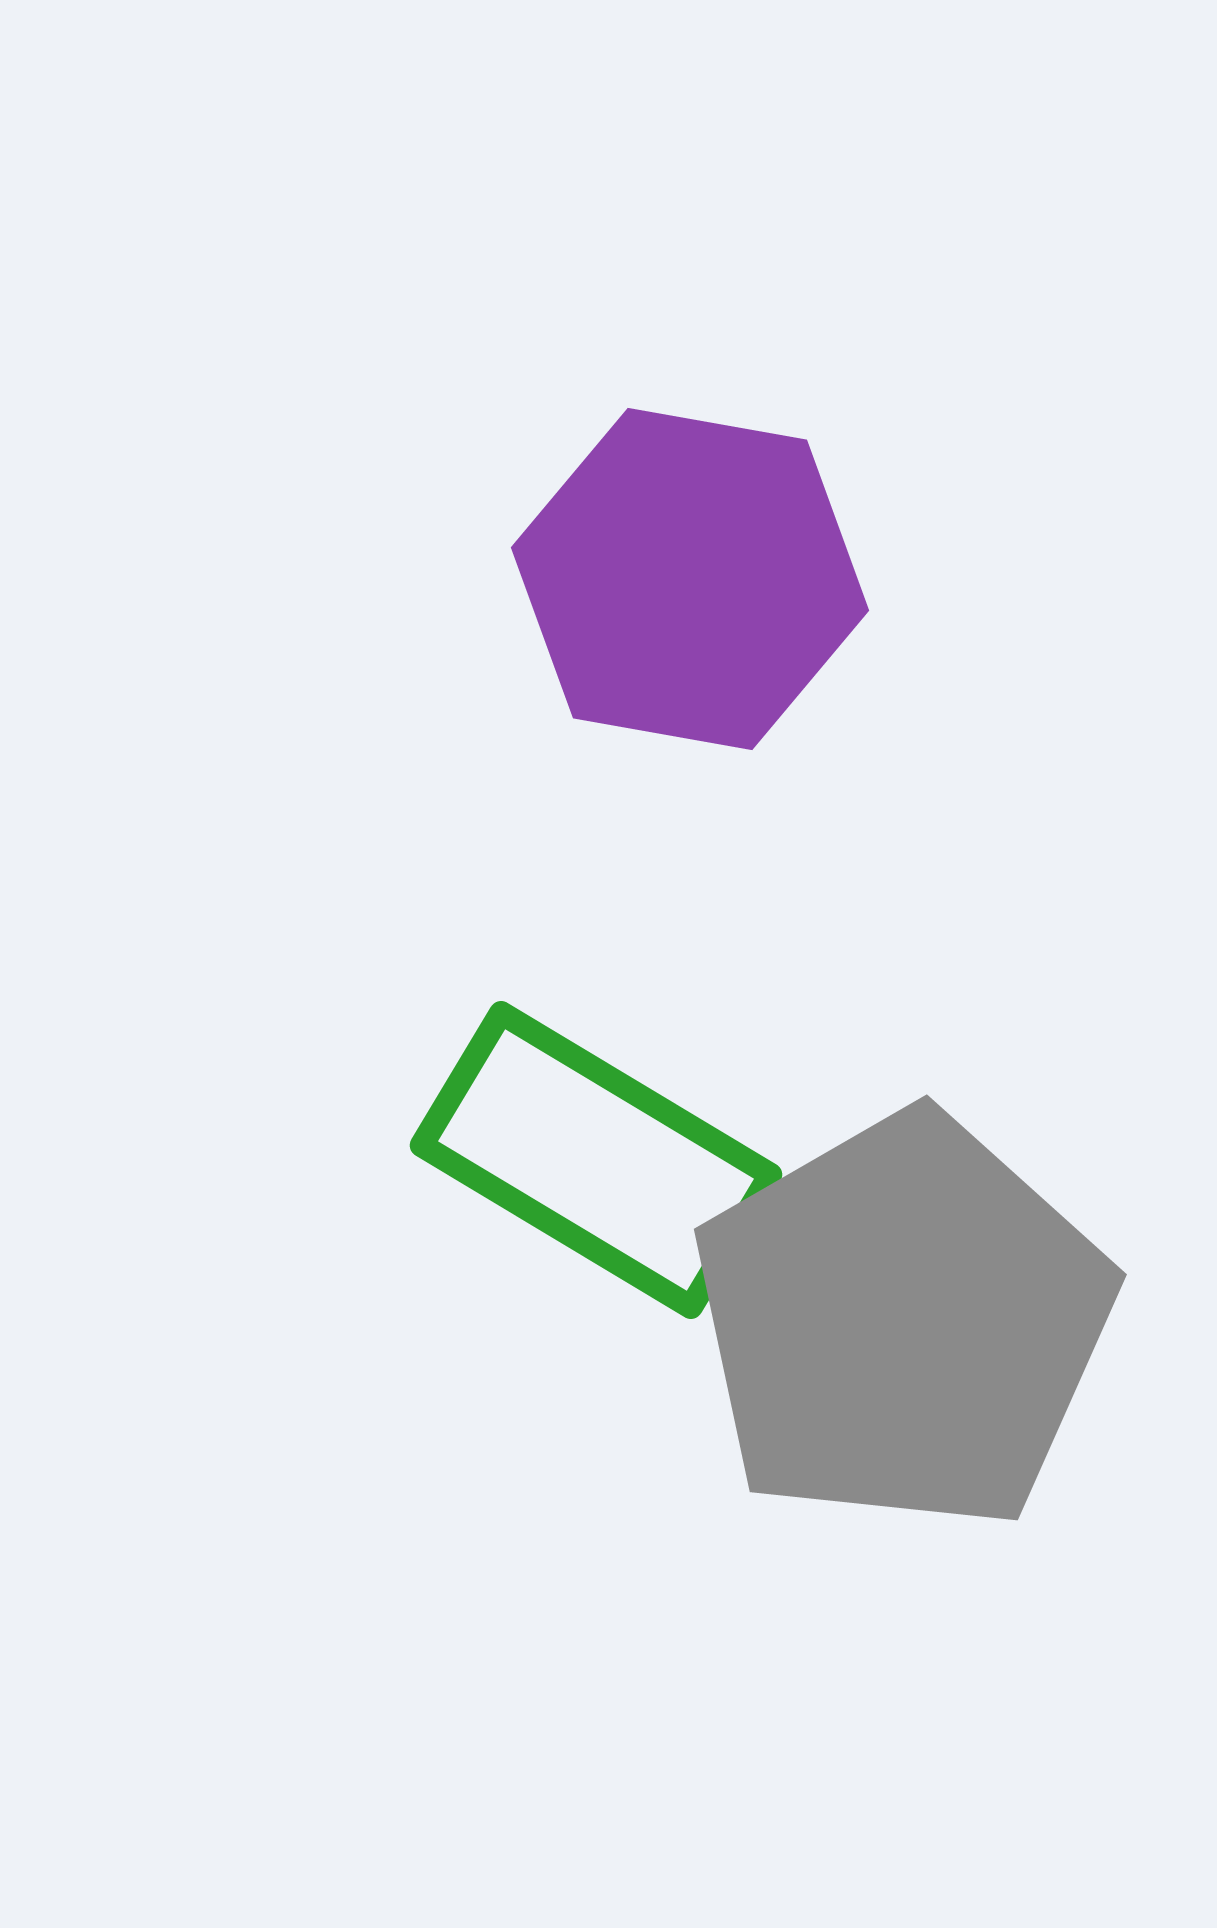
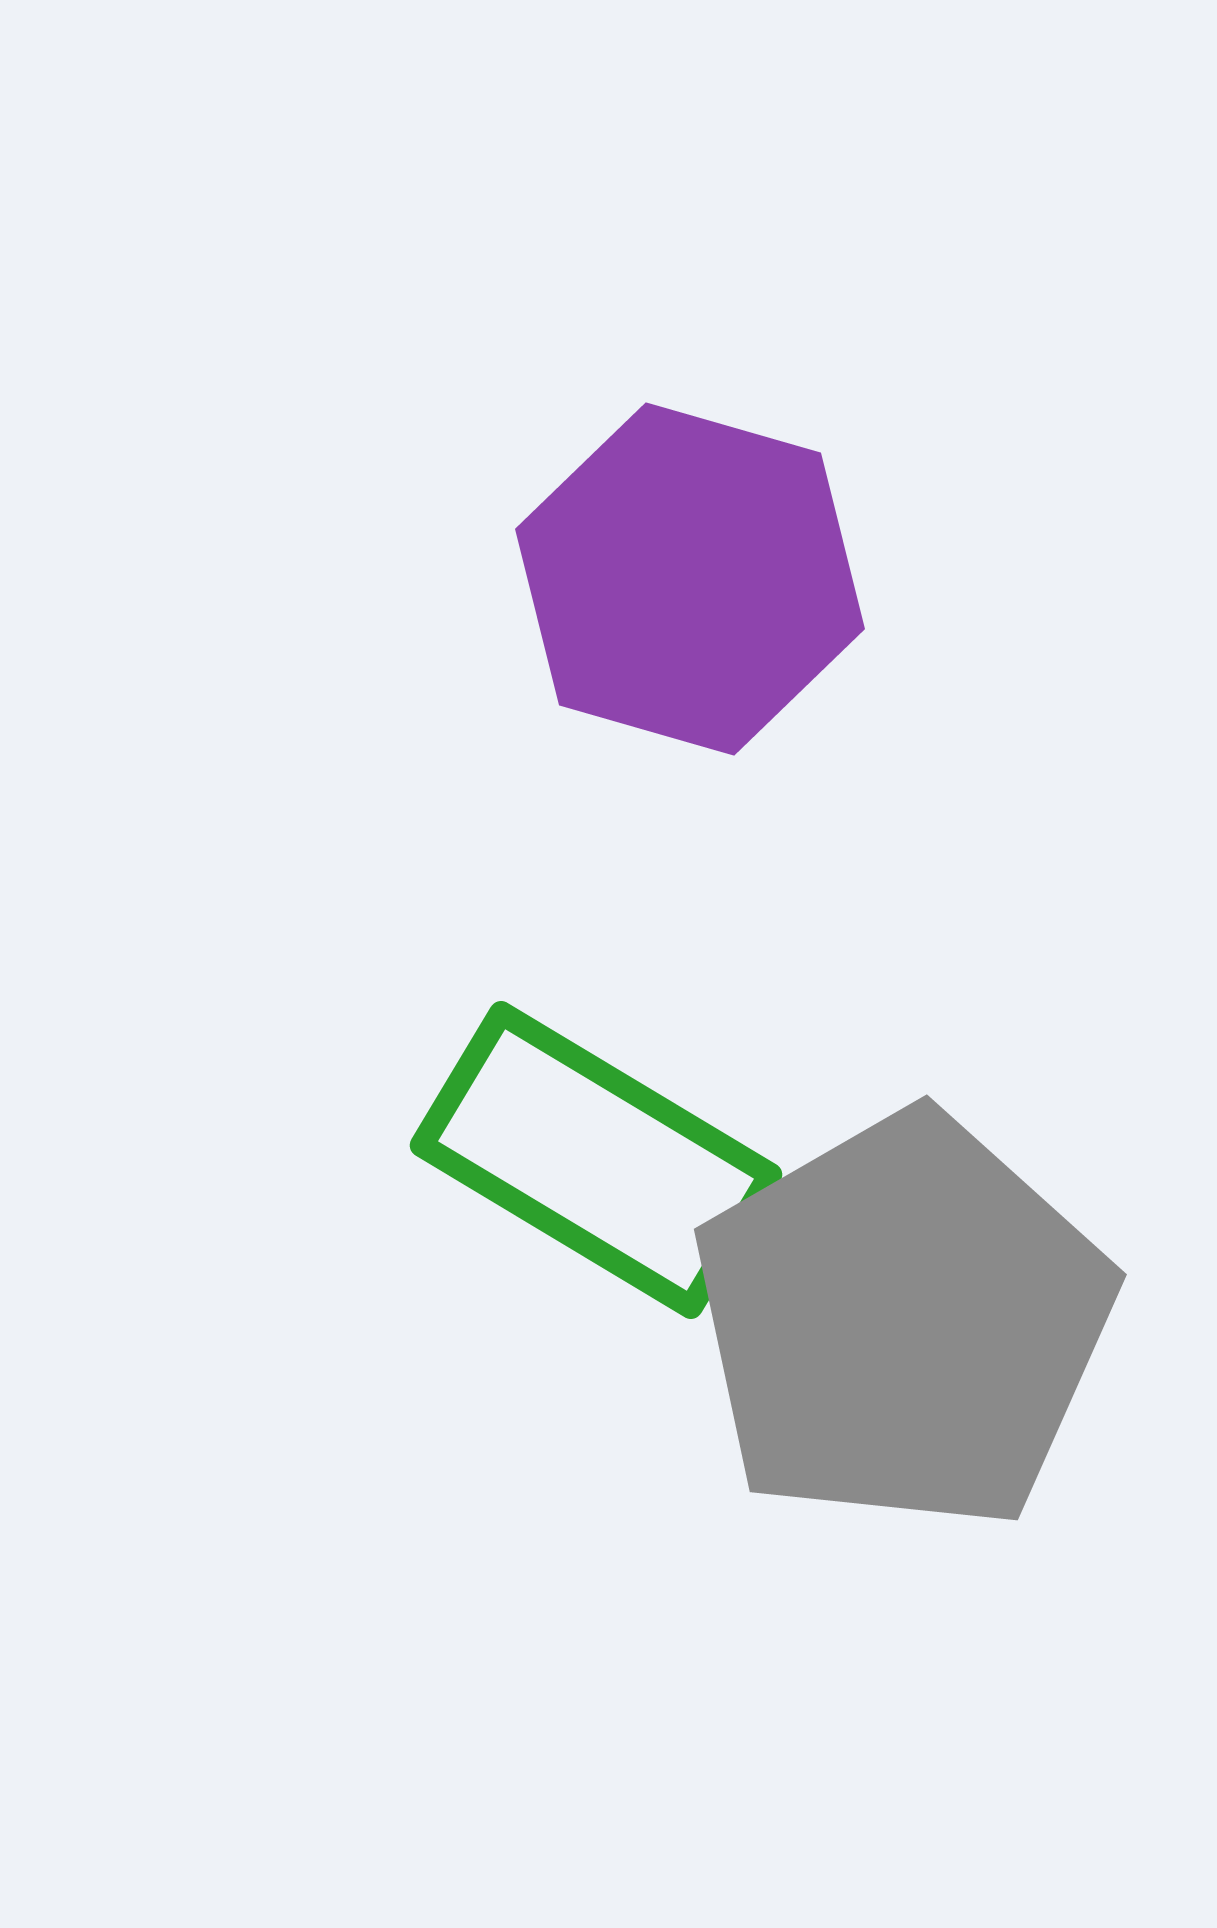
purple hexagon: rotated 6 degrees clockwise
